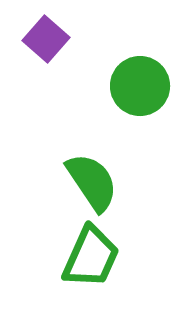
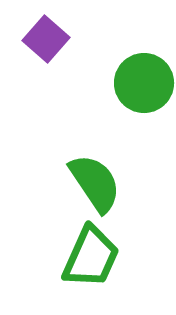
green circle: moved 4 px right, 3 px up
green semicircle: moved 3 px right, 1 px down
